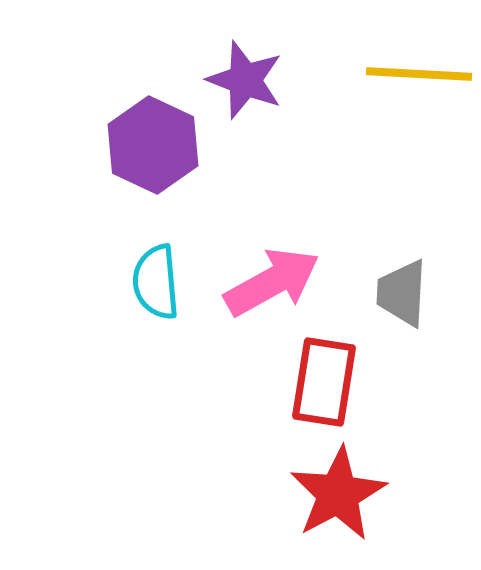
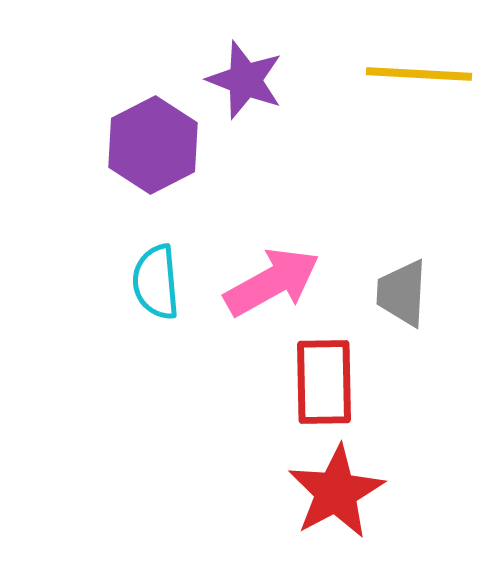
purple hexagon: rotated 8 degrees clockwise
red rectangle: rotated 10 degrees counterclockwise
red star: moved 2 px left, 2 px up
